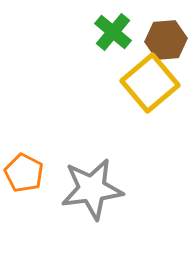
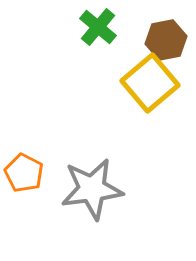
green cross: moved 15 px left, 5 px up
brown hexagon: rotated 6 degrees counterclockwise
